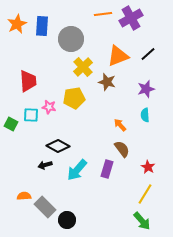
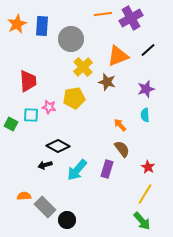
black line: moved 4 px up
